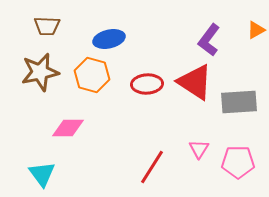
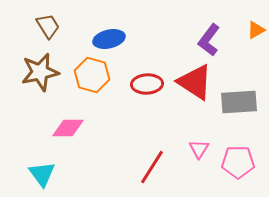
brown trapezoid: moved 1 px right; rotated 124 degrees counterclockwise
